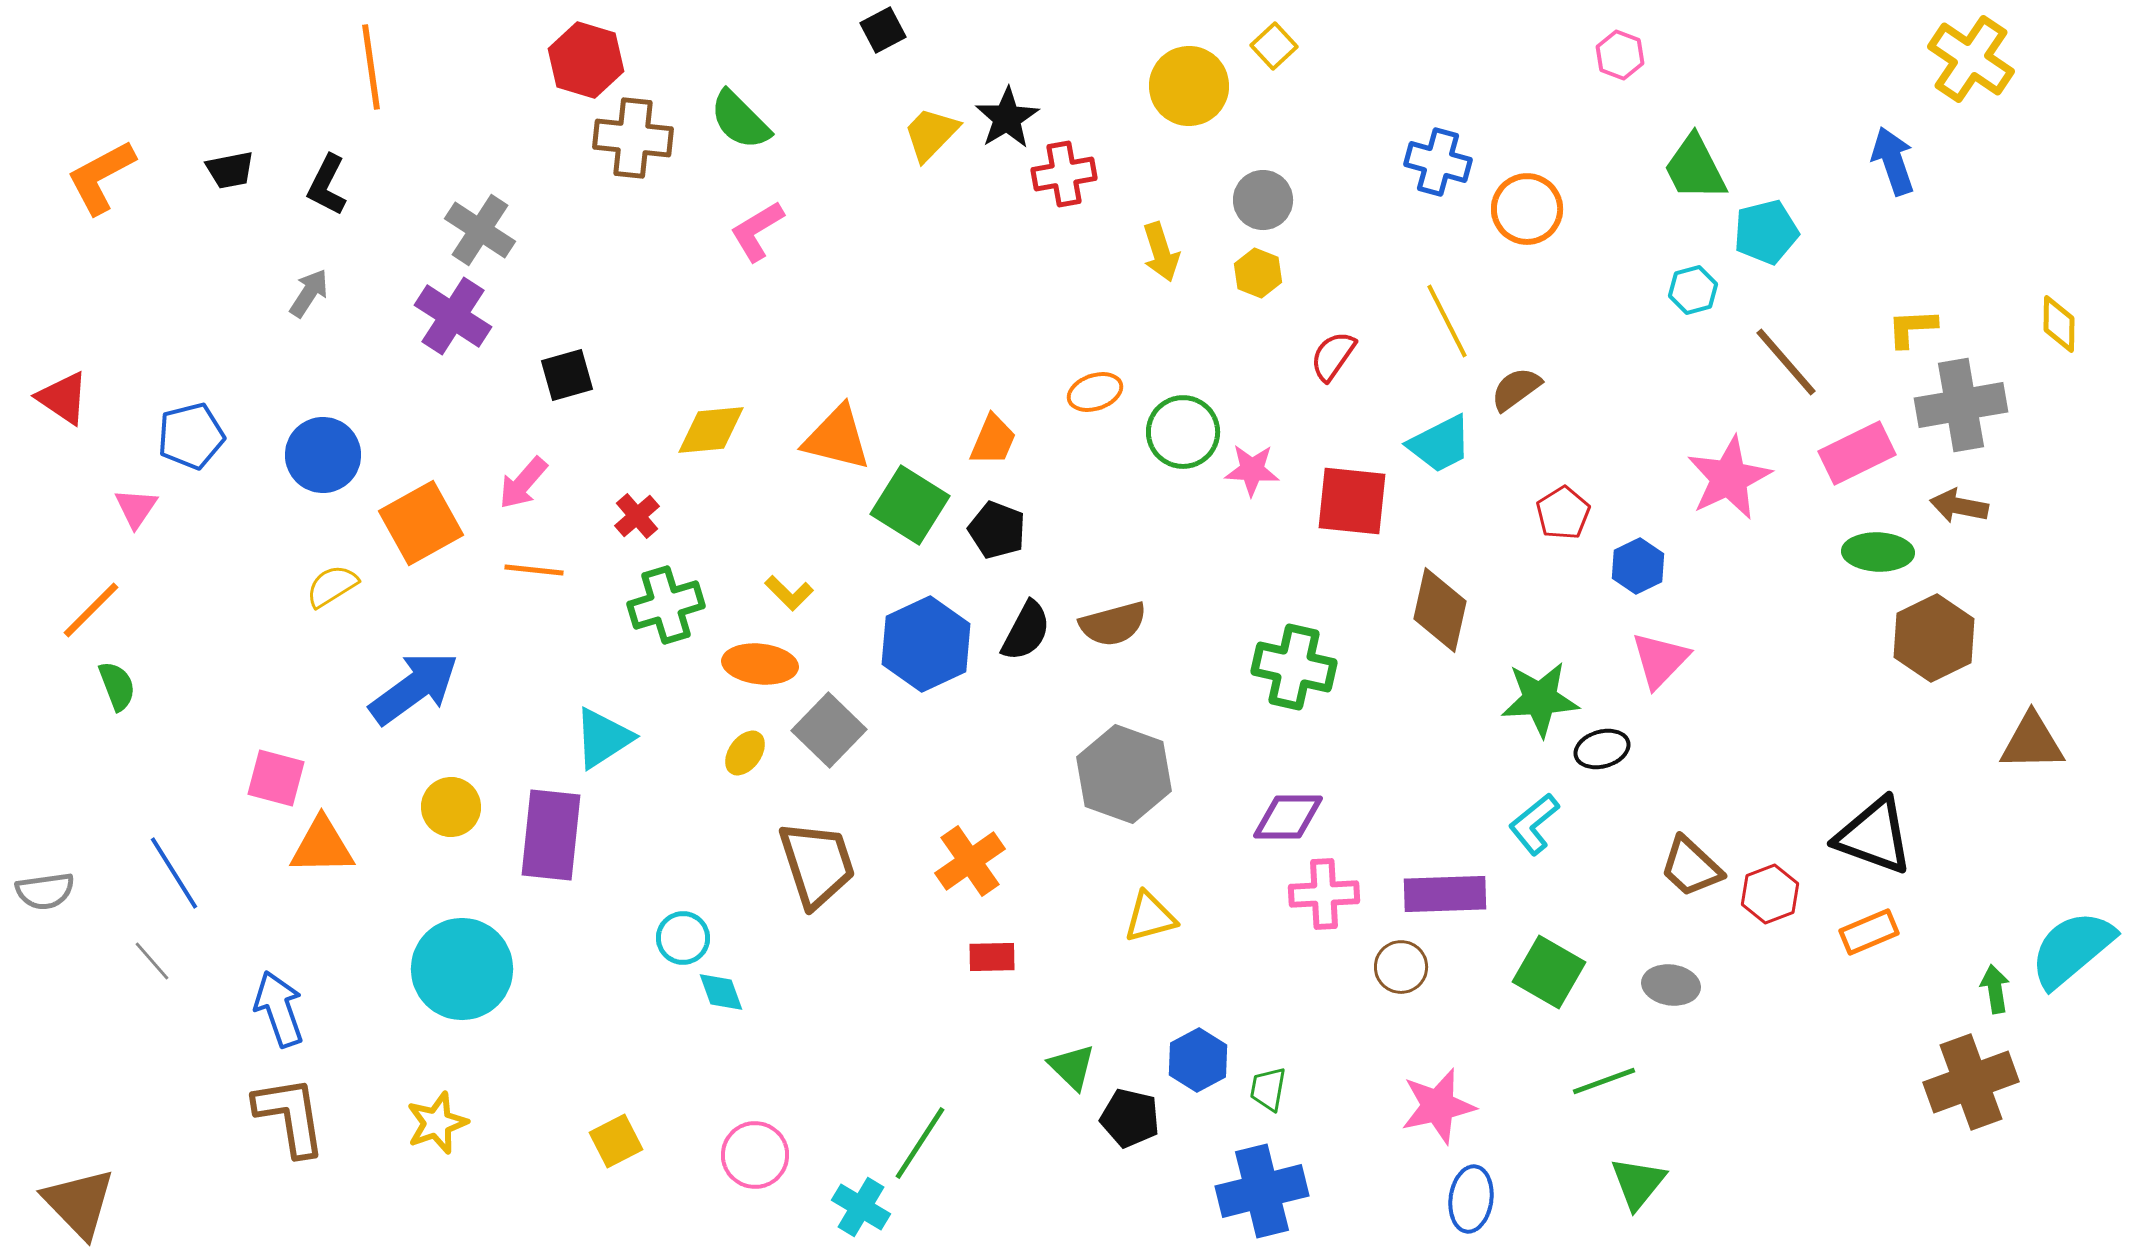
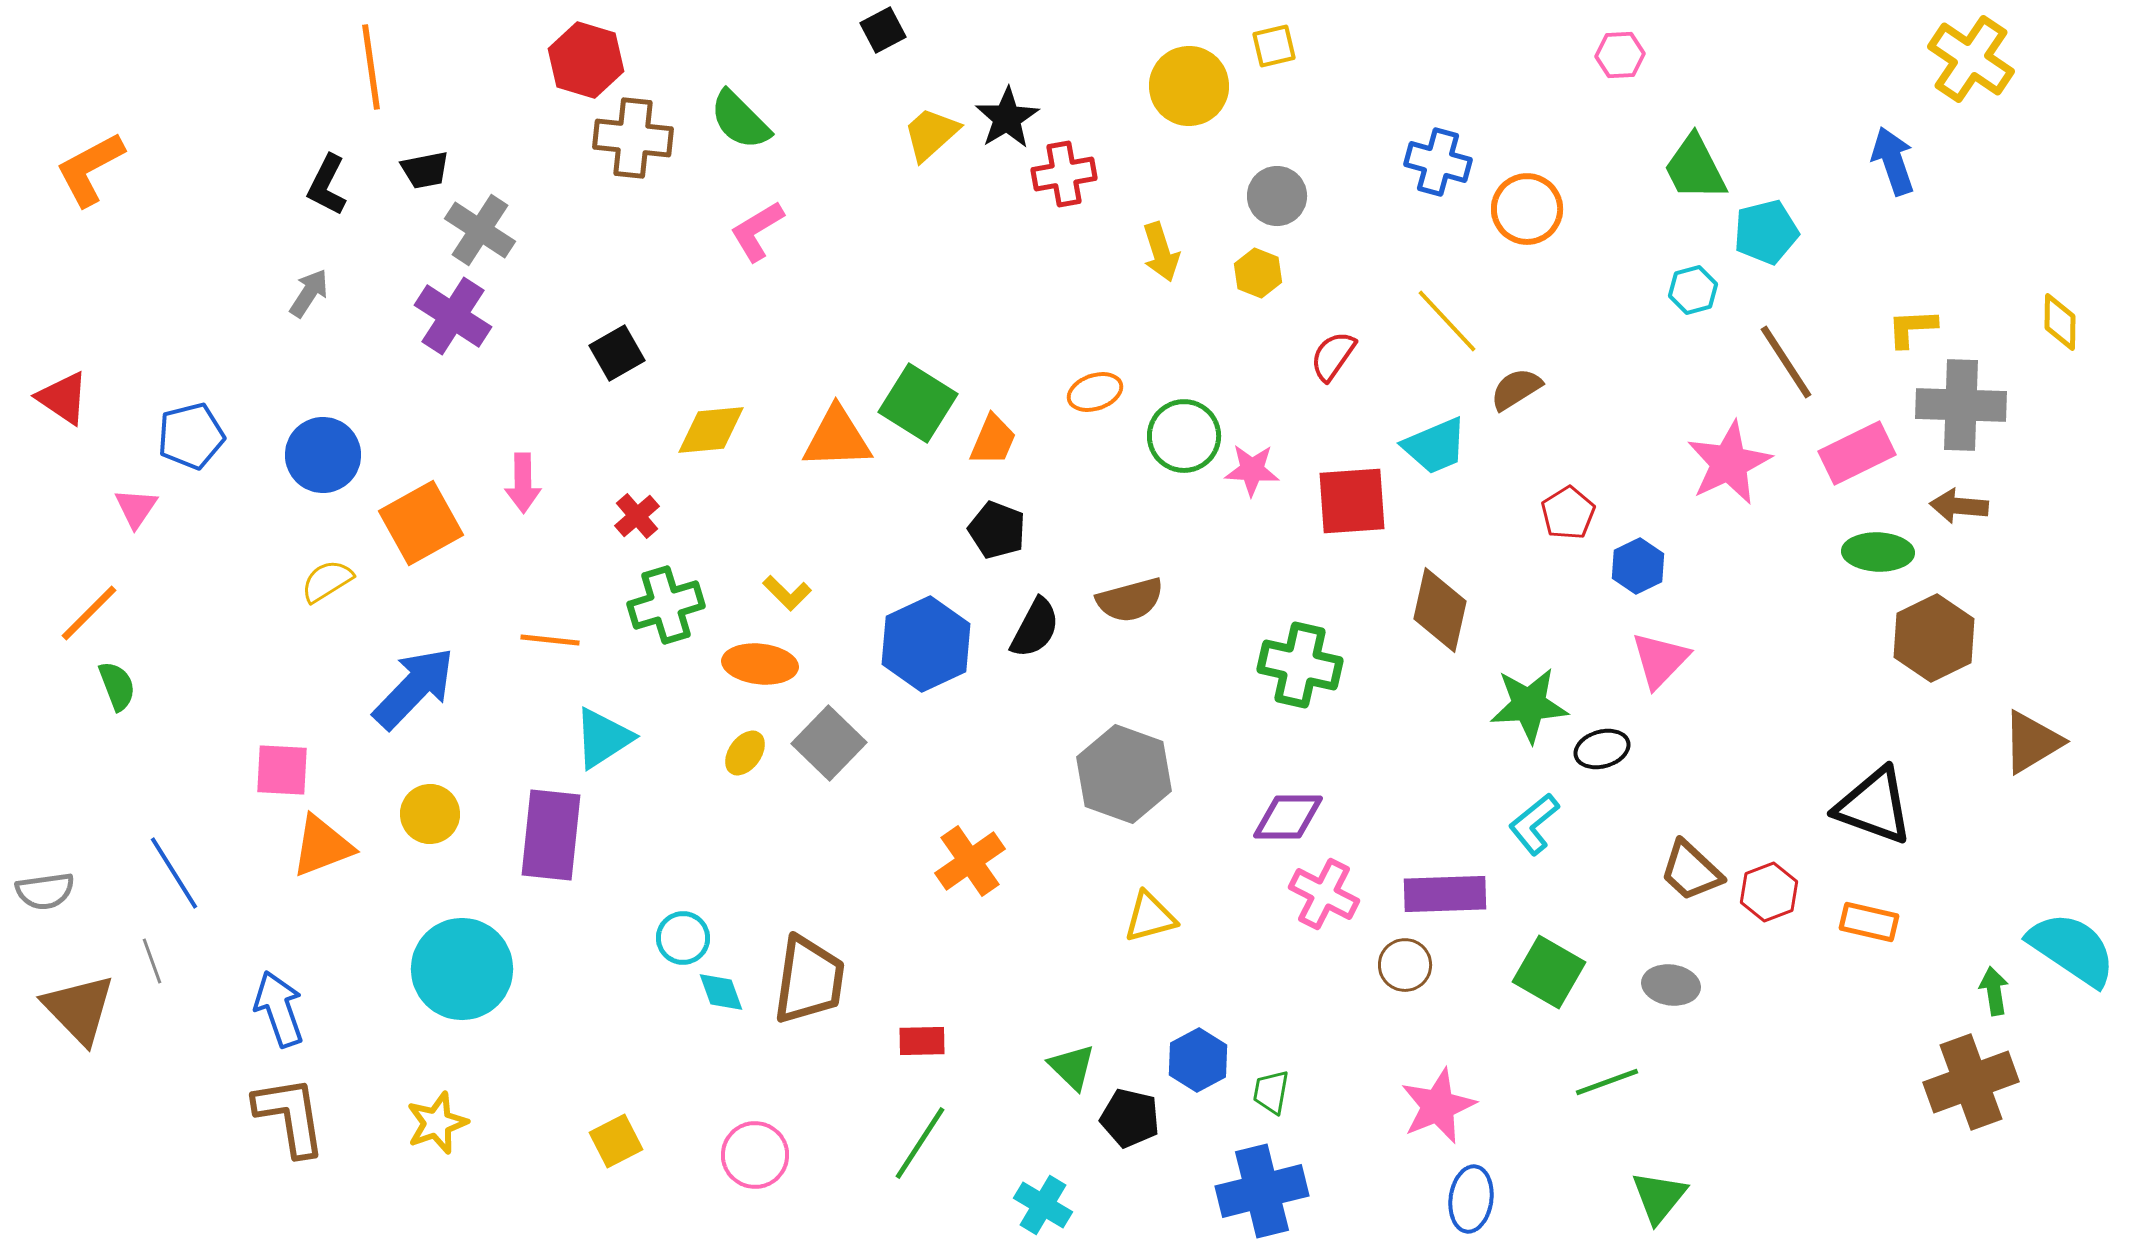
yellow square at (1274, 46): rotated 30 degrees clockwise
pink hexagon at (1620, 55): rotated 24 degrees counterclockwise
yellow trapezoid at (931, 134): rotated 4 degrees clockwise
black trapezoid at (230, 170): moved 195 px right
orange L-shape at (101, 177): moved 11 px left, 8 px up
gray circle at (1263, 200): moved 14 px right, 4 px up
yellow line at (1447, 321): rotated 16 degrees counterclockwise
yellow diamond at (2059, 324): moved 1 px right, 2 px up
brown line at (1786, 362): rotated 8 degrees clockwise
black square at (567, 375): moved 50 px right, 22 px up; rotated 14 degrees counterclockwise
brown semicircle at (1516, 389): rotated 4 degrees clockwise
gray cross at (1961, 405): rotated 12 degrees clockwise
green circle at (1183, 432): moved 1 px right, 4 px down
orange triangle at (837, 438): rotated 16 degrees counterclockwise
cyan trapezoid at (1440, 444): moved 5 px left, 2 px down; rotated 4 degrees clockwise
pink star at (1729, 478): moved 15 px up
pink arrow at (523, 483): rotated 42 degrees counterclockwise
red square at (1352, 501): rotated 10 degrees counterclockwise
green square at (910, 505): moved 8 px right, 102 px up
brown arrow at (1959, 506): rotated 6 degrees counterclockwise
red pentagon at (1563, 513): moved 5 px right
orange line at (534, 570): moved 16 px right, 70 px down
yellow semicircle at (332, 586): moved 5 px left, 5 px up
yellow L-shape at (789, 593): moved 2 px left
orange line at (91, 610): moved 2 px left, 3 px down
brown semicircle at (1113, 624): moved 17 px right, 24 px up
black semicircle at (1026, 631): moved 9 px right, 3 px up
green cross at (1294, 667): moved 6 px right, 2 px up
blue arrow at (414, 688): rotated 10 degrees counterclockwise
green star at (1540, 699): moved 11 px left, 6 px down
gray square at (829, 730): moved 13 px down
brown triangle at (2032, 742): rotated 30 degrees counterclockwise
pink square at (276, 778): moved 6 px right, 8 px up; rotated 12 degrees counterclockwise
yellow circle at (451, 807): moved 21 px left, 7 px down
black triangle at (1874, 836): moved 30 px up
orange triangle at (322, 846): rotated 20 degrees counterclockwise
brown trapezoid at (817, 864): moved 8 px left, 116 px down; rotated 26 degrees clockwise
brown trapezoid at (1691, 867): moved 4 px down
pink cross at (1324, 894): rotated 30 degrees clockwise
red hexagon at (1770, 894): moved 1 px left, 2 px up
orange rectangle at (1869, 932): moved 10 px up; rotated 36 degrees clockwise
cyan semicircle at (2072, 949): rotated 74 degrees clockwise
red rectangle at (992, 957): moved 70 px left, 84 px down
gray line at (152, 961): rotated 21 degrees clockwise
brown circle at (1401, 967): moved 4 px right, 2 px up
green arrow at (1995, 989): moved 1 px left, 2 px down
green line at (1604, 1081): moved 3 px right, 1 px down
green trapezoid at (1268, 1089): moved 3 px right, 3 px down
pink star at (1438, 1106): rotated 10 degrees counterclockwise
green triangle at (1638, 1183): moved 21 px right, 14 px down
brown triangle at (79, 1203): moved 194 px up
cyan cross at (861, 1207): moved 182 px right, 2 px up
